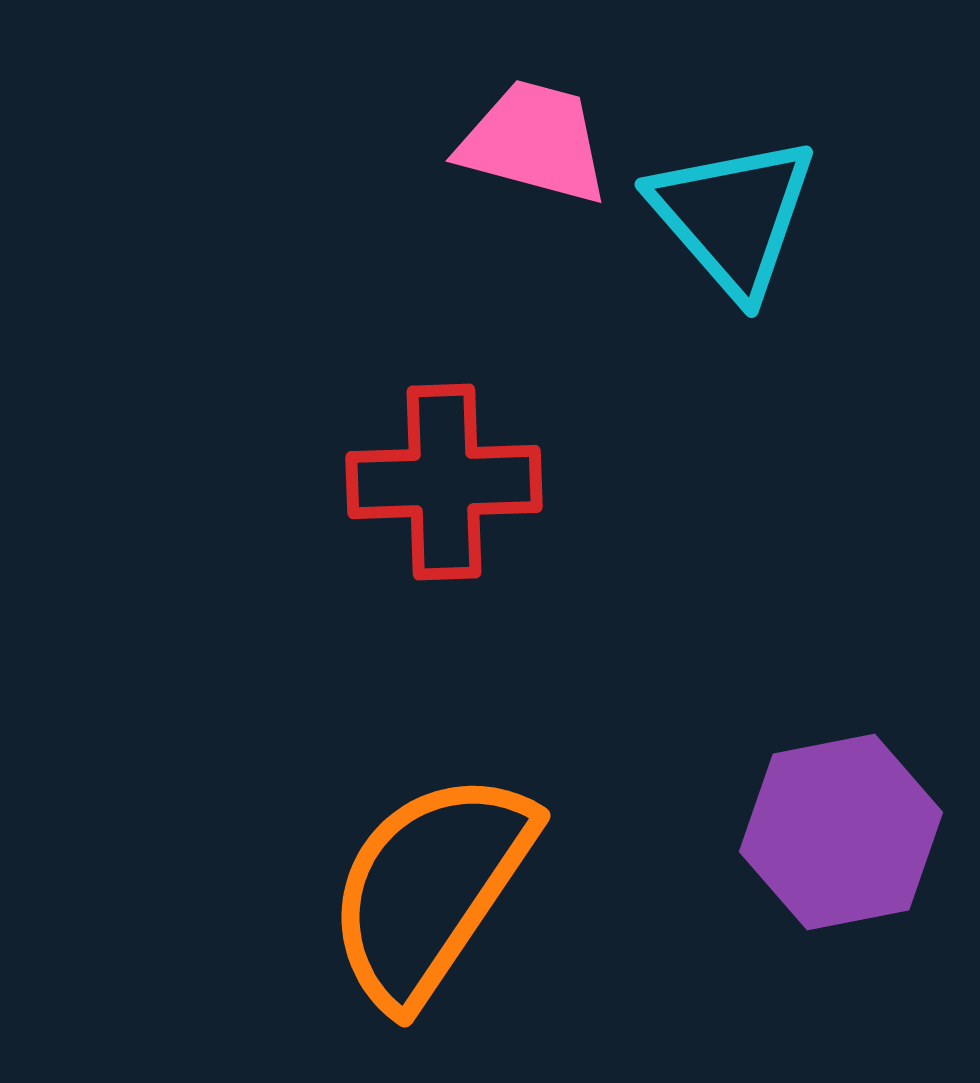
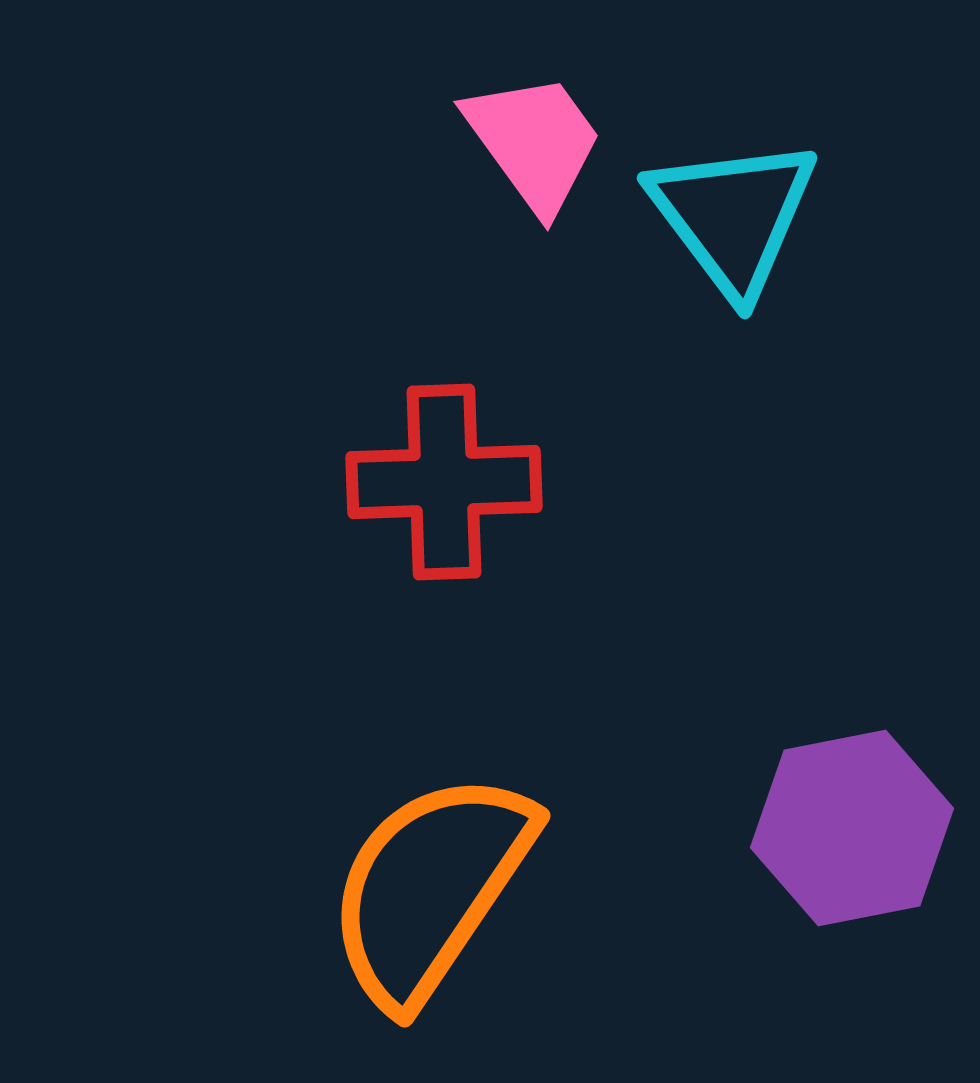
pink trapezoid: rotated 39 degrees clockwise
cyan triangle: rotated 4 degrees clockwise
purple hexagon: moved 11 px right, 4 px up
